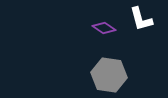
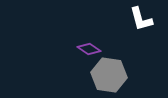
purple diamond: moved 15 px left, 21 px down
